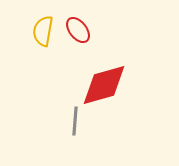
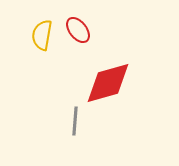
yellow semicircle: moved 1 px left, 4 px down
red diamond: moved 4 px right, 2 px up
